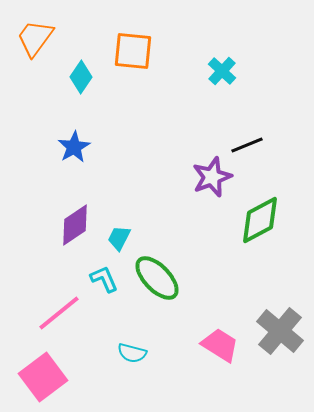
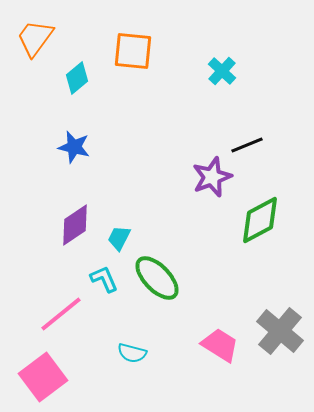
cyan diamond: moved 4 px left, 1 px down; rotated 16 degrees clockwise
blue star: rotated 28 degrees counterclockwise
pink line: moved 2 px right, 1 px down
